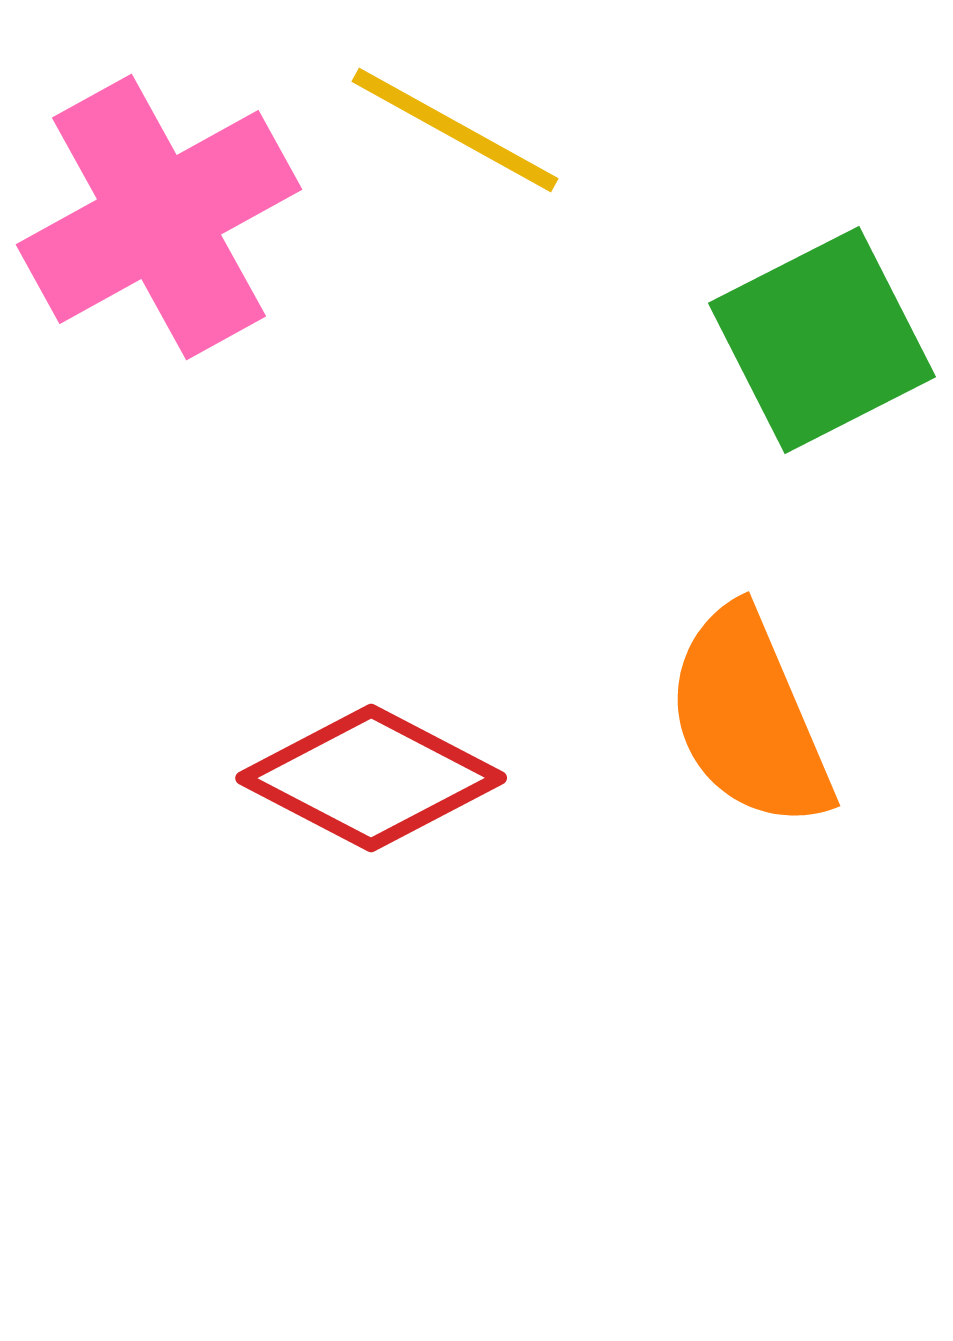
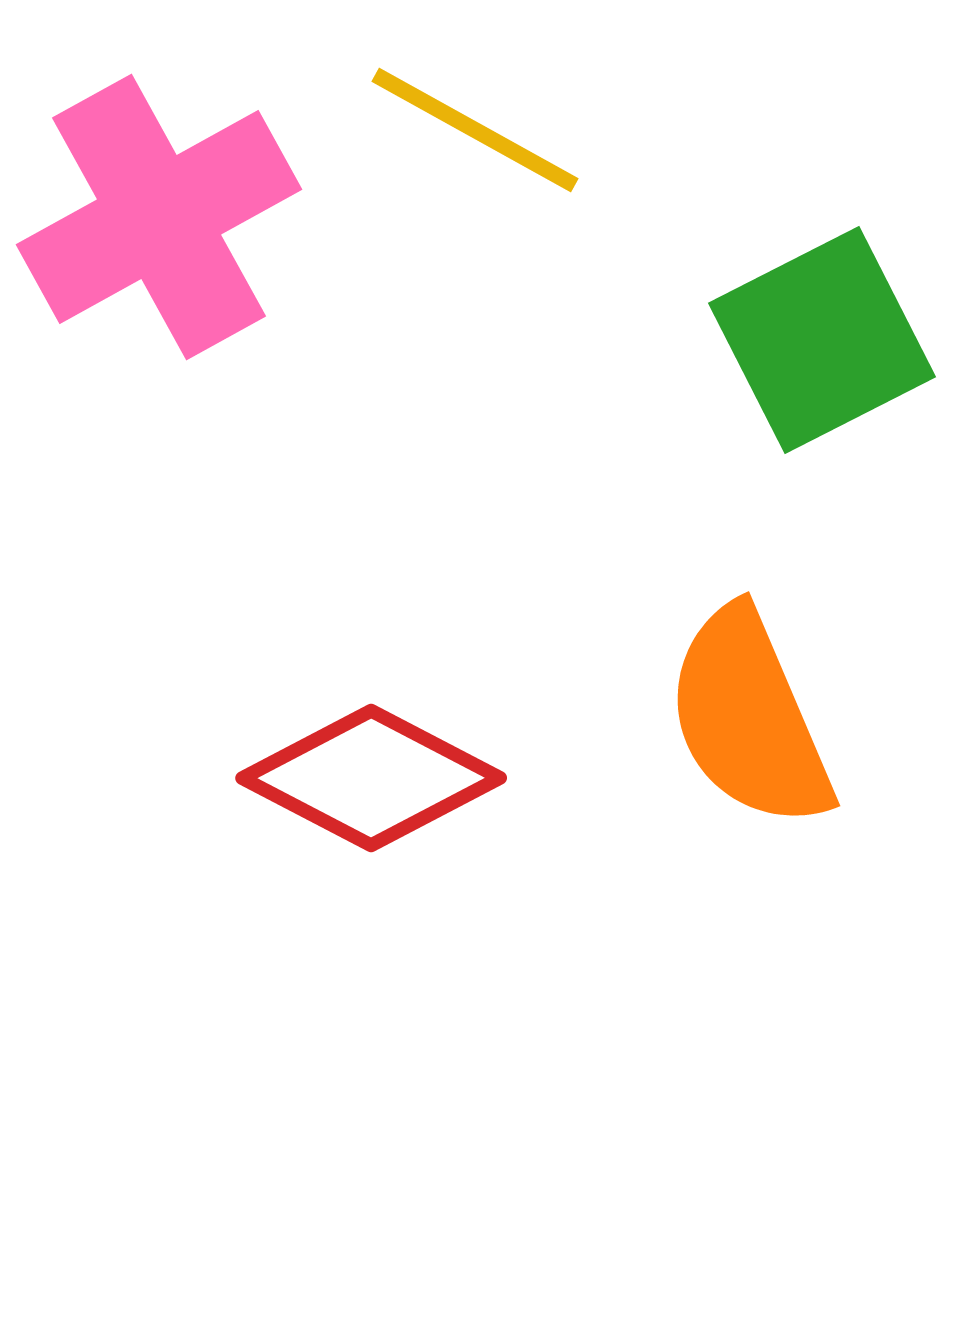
yellow line: moved 20 px right
